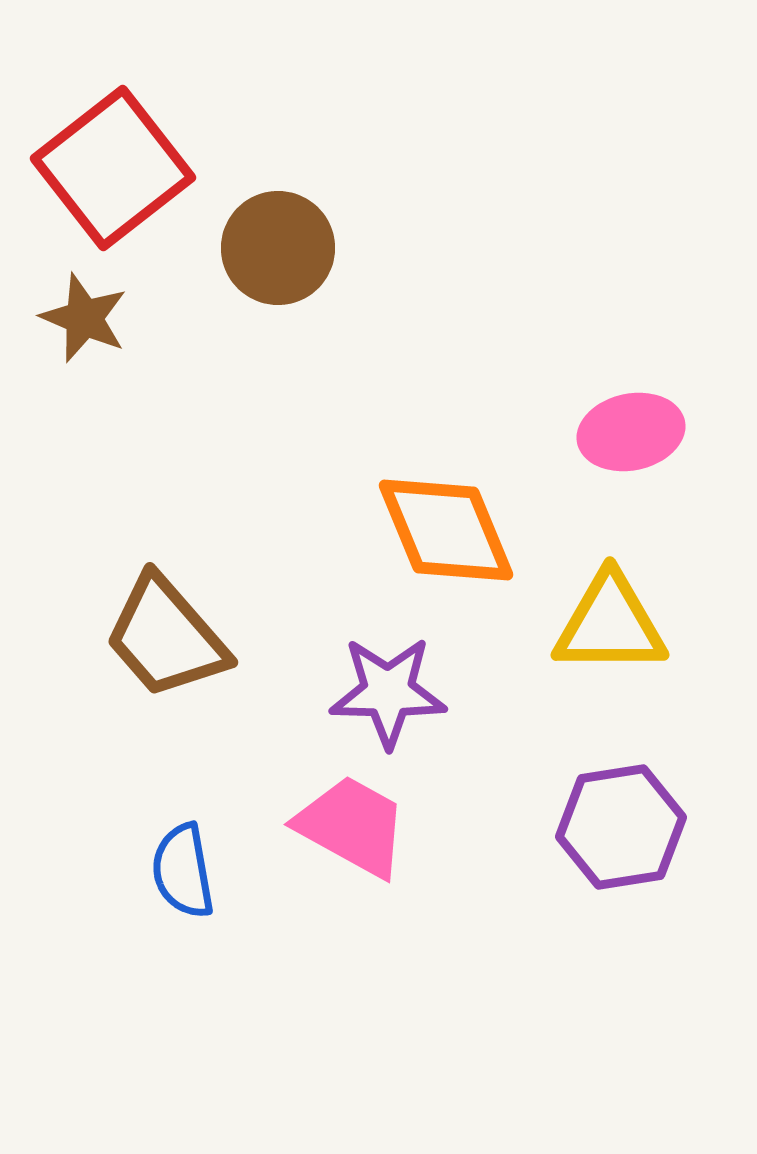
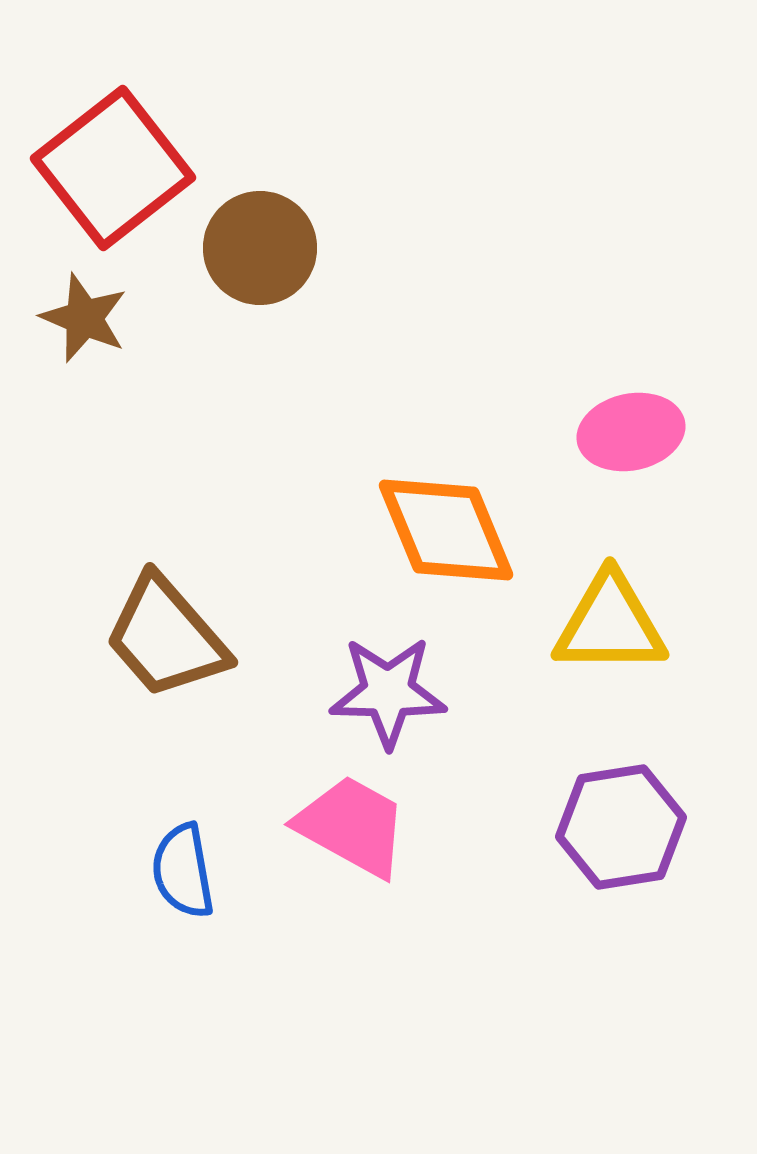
brown circle: moved 18 px left
